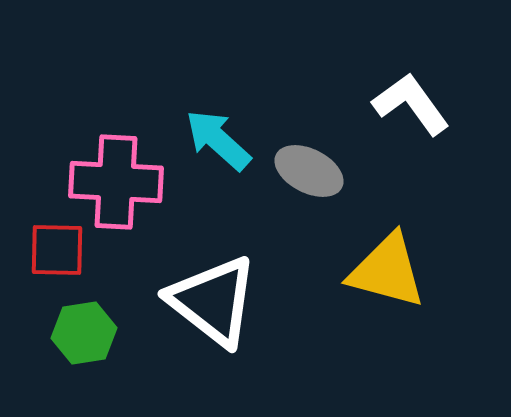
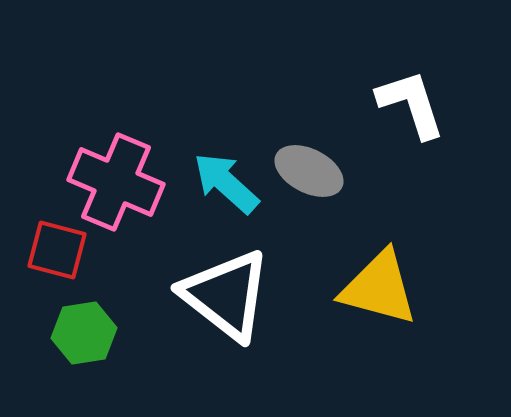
white L-shape: rotated 18 degrees clockwise
cyan arrow: moved 8 px right, 43 px down
pink cross: rotated 20 degrees clockwise
red square: rotated 14 degrees clockwise
yellow triangle: moved 8 px left, 17 px down
white triangle: moved 13 px right, 6 px up
